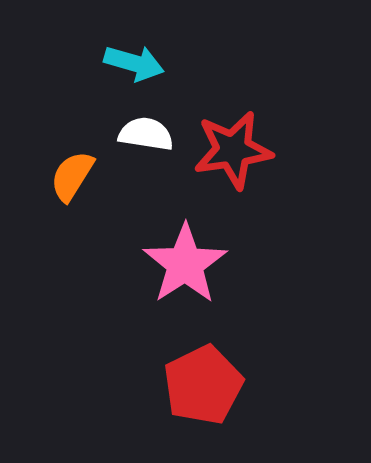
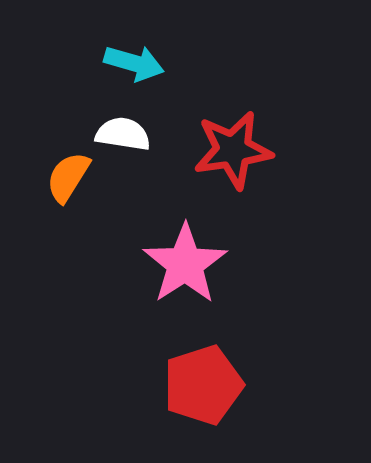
white semicircle: moved 23 px left
orange semicircle: moved 4 px left, 1 px down
red pentagon: rotated 8 degrees clockwise
